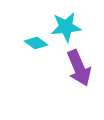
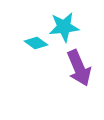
cyan star: moved 2 px left
